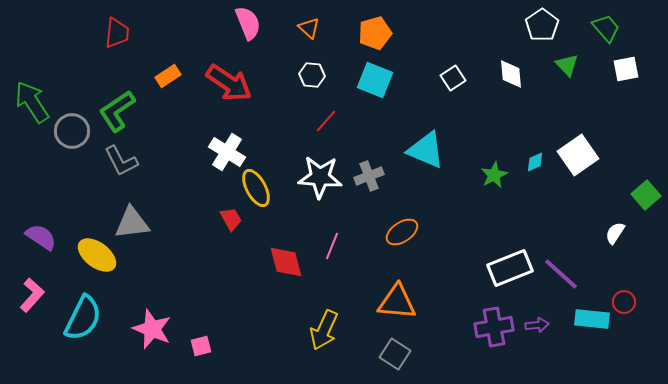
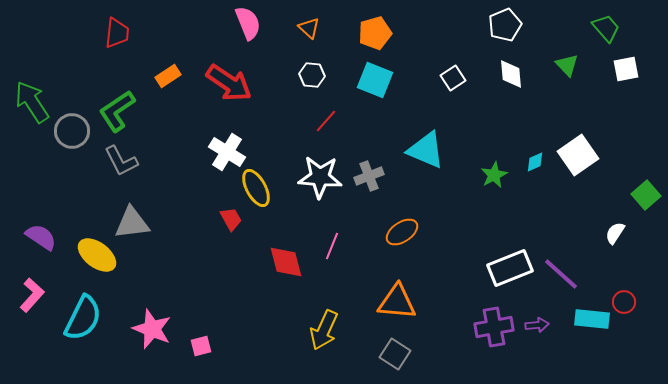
white pentagon at (542, 25): moved 37 px left; rotated 12 degrees clockwise
